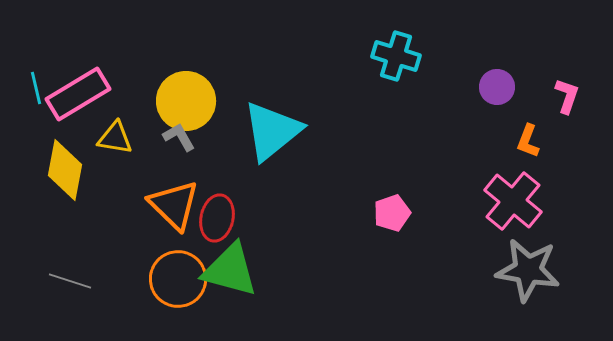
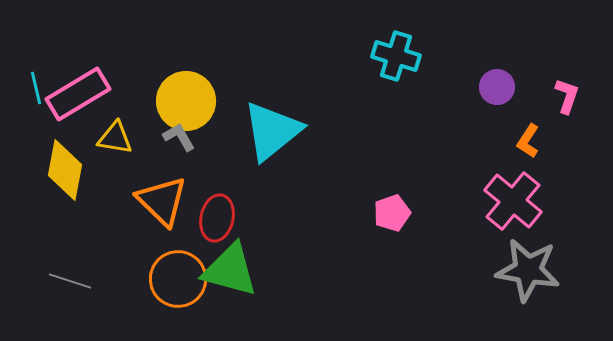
orange L-shape: rotated 12 degrees clockwise
orange triangle: moved 12 px left, 4 px up
